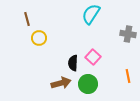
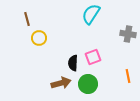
pink square: rotated 28 degrees clockwise
